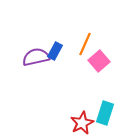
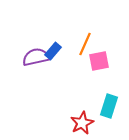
blue rectangle: moved 2 px left; rotated 12 degrees clockwise
pink square: rotated 30 degrees clockwise
cyan rectangle: moved 4 px right, 7 px up
